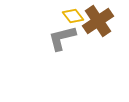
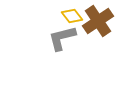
yellow diamond: moved 1 px left
